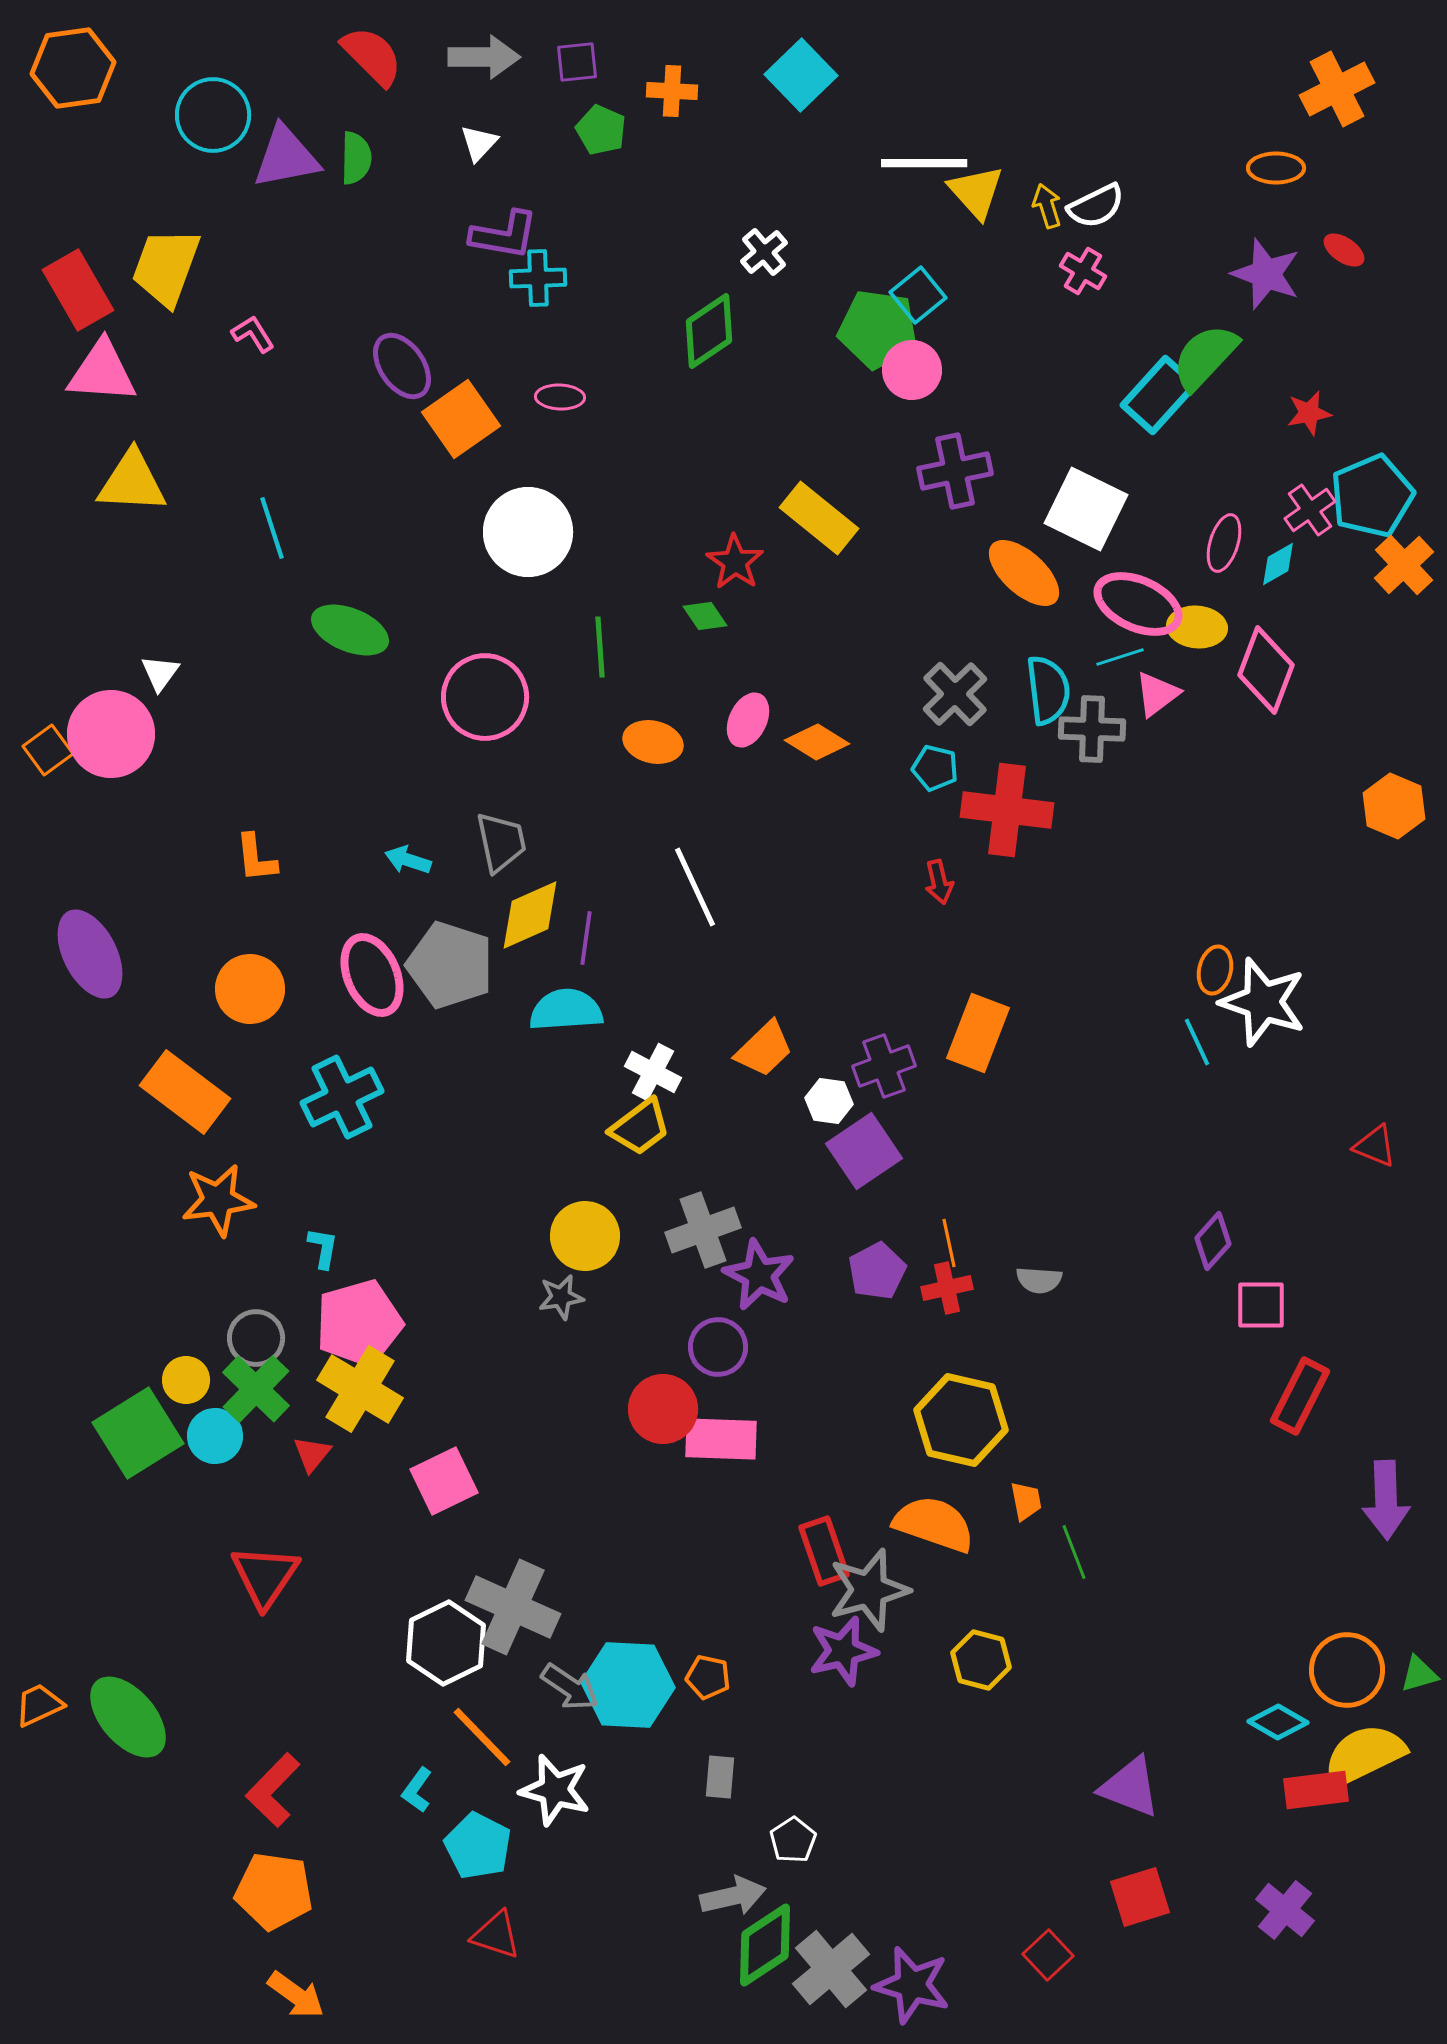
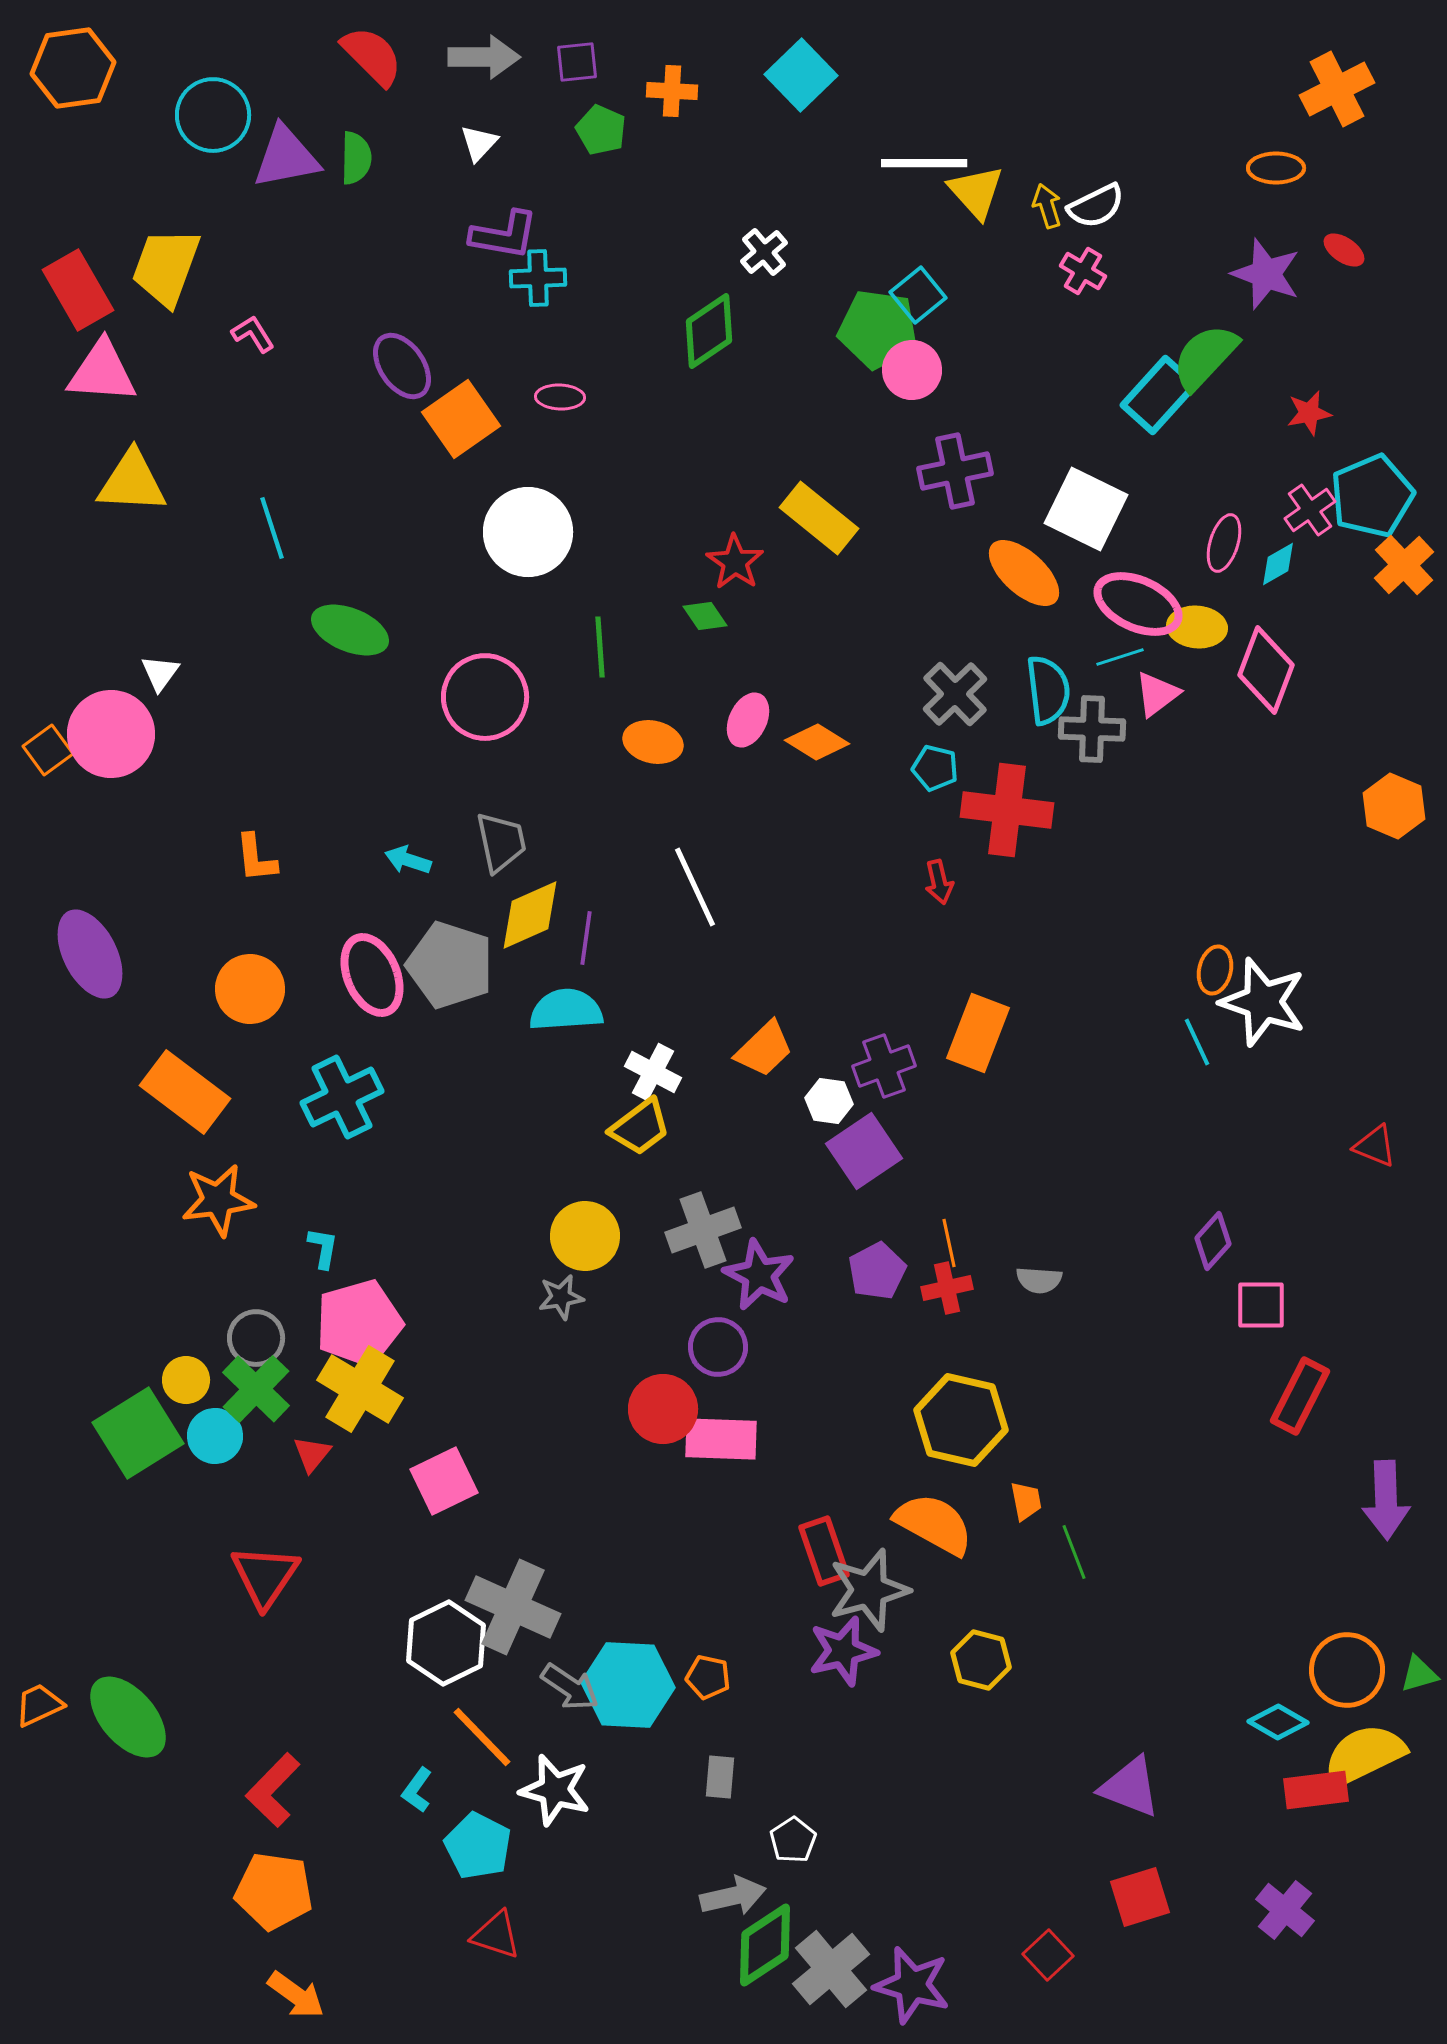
orange semicircle at (934, 1524): rotated 10 degrees clockwise
